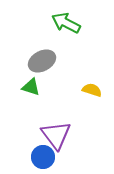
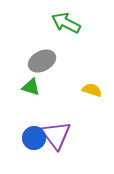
blue circle: moved 9 px left, 19 px up
